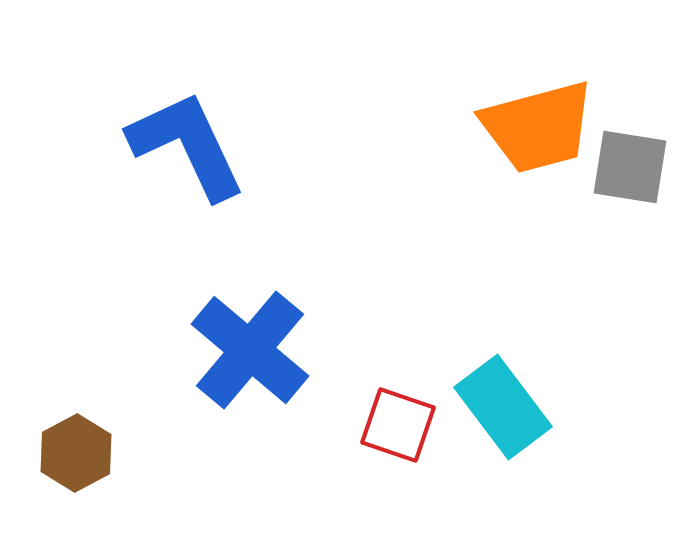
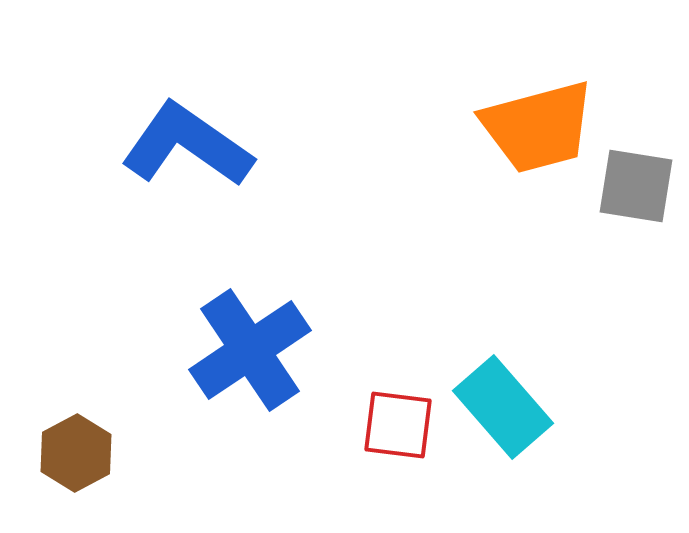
blue L-shape: rotated 30 degrees counterclockwise
gray square: moved 6 px right, 19 px down
blue cross: rotated 16 degrees clockwise
cyan rectangle: rotated 4 degrees counterclockwise
red square: rotated 12 degrees counterclockwise
